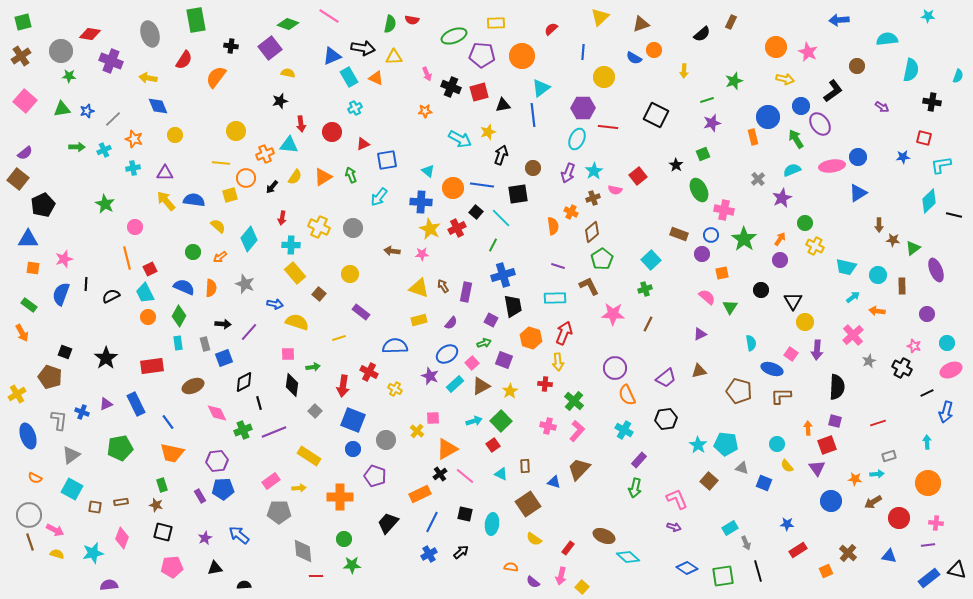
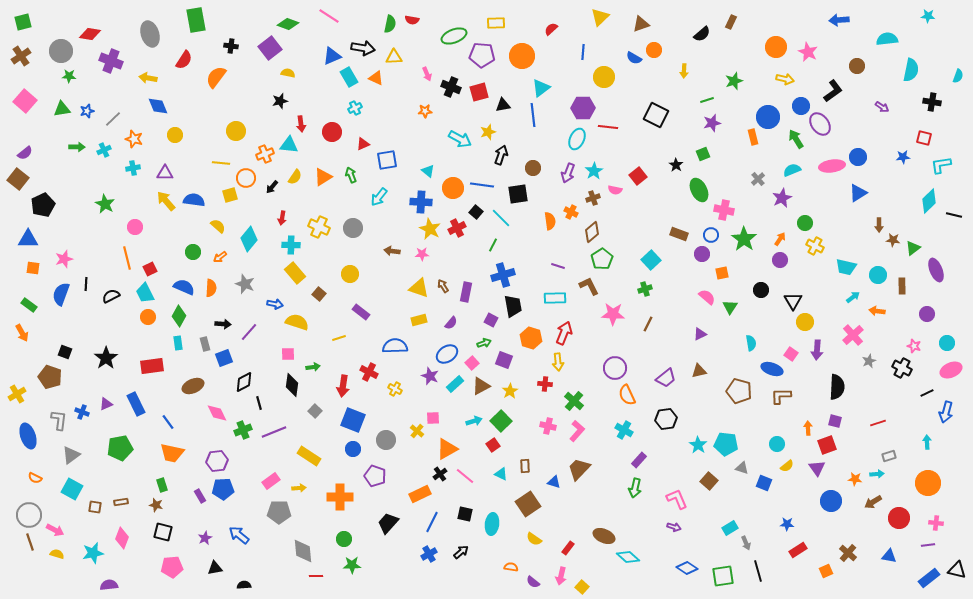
orange semicircle at (553, 226): moved 3 px left, 5 px up
yellow semicircle at (787, 466): rotated 88 degrees counterclockwise
